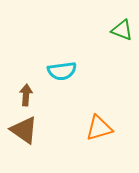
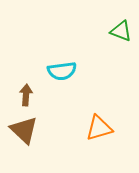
green triangle: moved 1 px left, 1 px down
brown triangle: rotated 8 degrees clockwise
